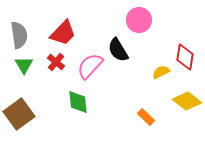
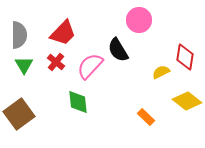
gray semicircle: rotated 8 degrees clockwise
